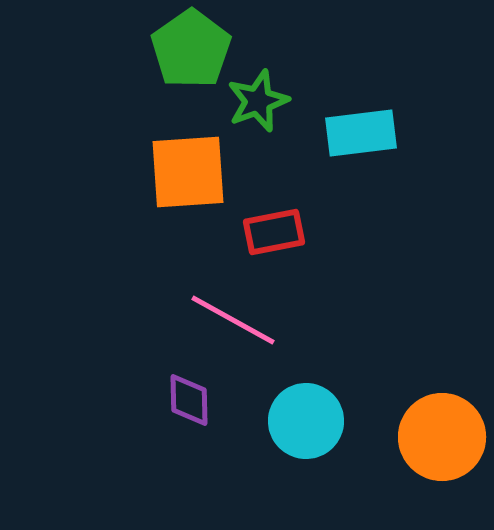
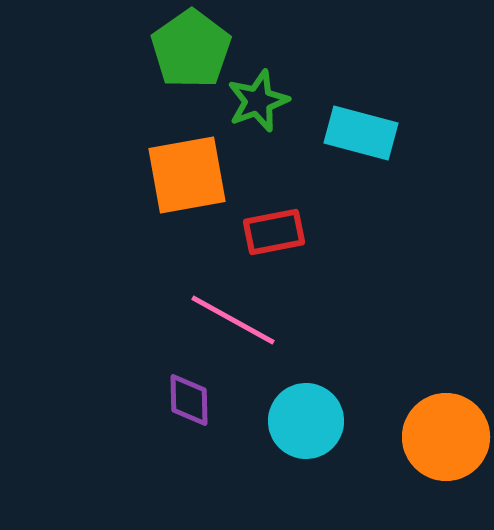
cyan rectangle: rotated 22 degrees clockwise
orange square: moved 1 px left, 3 px down; rotated 6 degrees counterclockwise
orange circle: moved 4 px right
